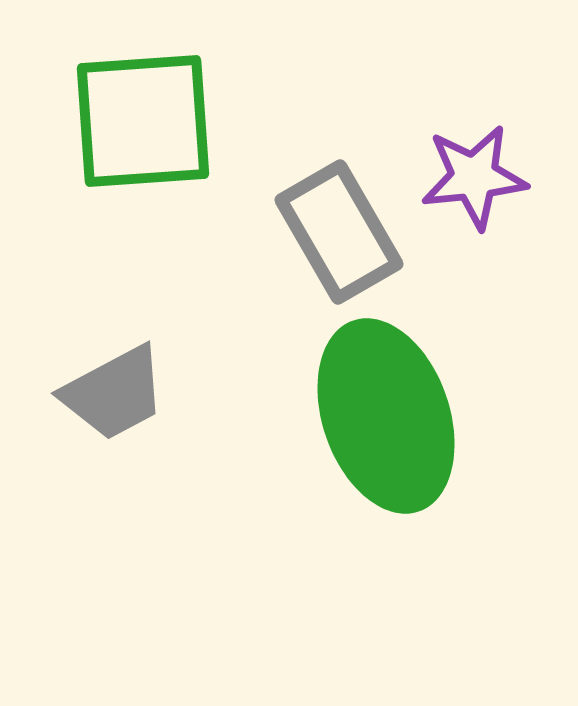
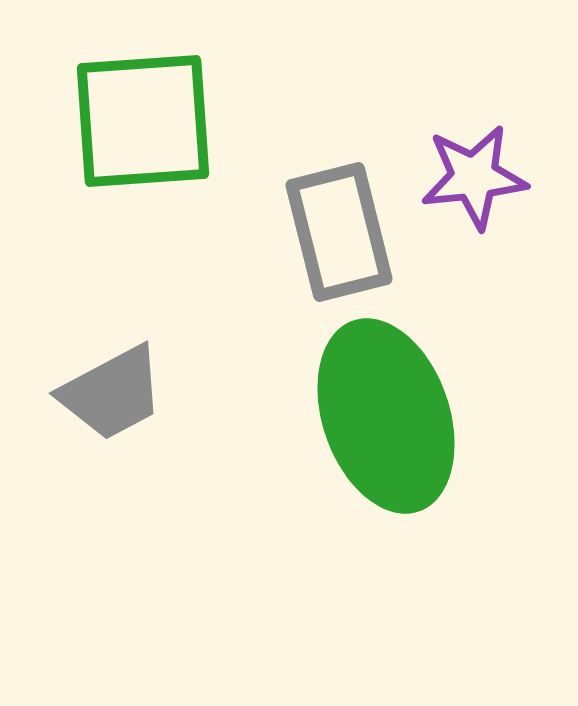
gray rectangle: rotated 16 degrees clockwise
gray trapezoid: moved 2 px left
